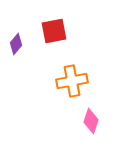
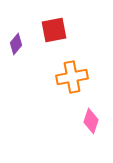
red square: moved 1 px up
orange cross: moved 4 px up
